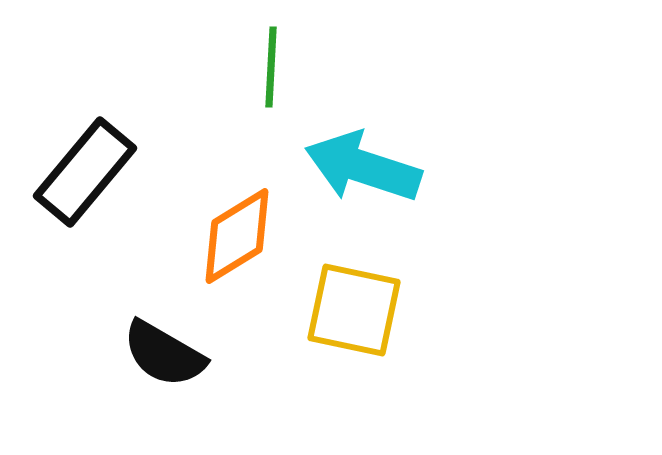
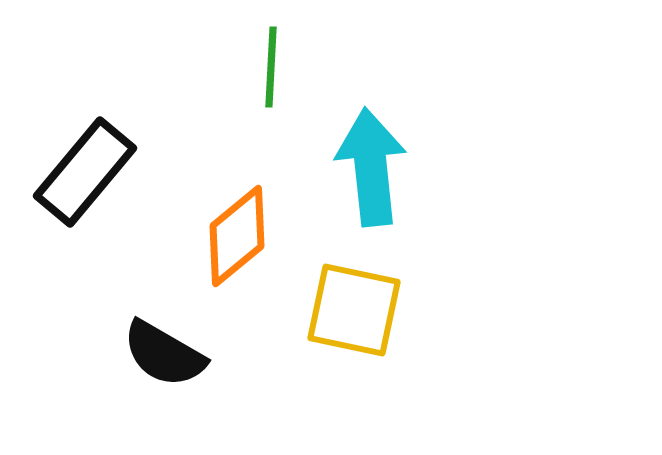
cyan arrow: moved 8 px right; rotated 66 degrees clockwise
orange diamond: rotated 8 degrees counterclockwise
